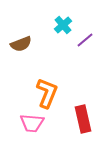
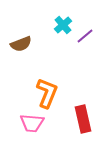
purple line: moved 4 px up
